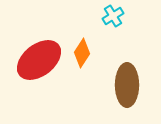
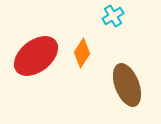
red ellipse: moved 3 px left, 4 px up
brown ellipse: rotated 21 degrees counterclockwise
